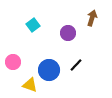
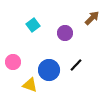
brown arrow: rotated 28 degrees clockwise
purple circle: moved 3 px left
